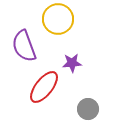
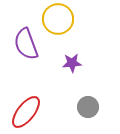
purple semicircle: moved 2 px right, 2 px up
red ellipse: moved 18 px left, 25 px down
gray circle: moved 2 px up
